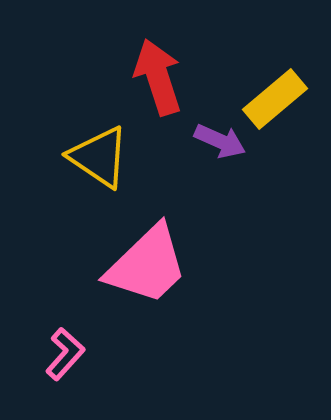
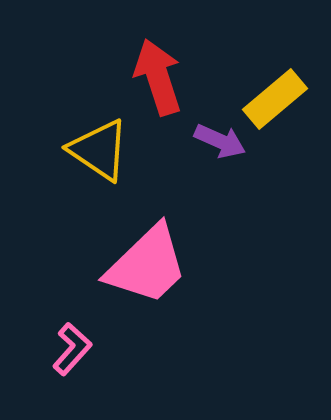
yellow triangle: moved 7 px up
pink L-shape: moved 7 px right, 5 px up
